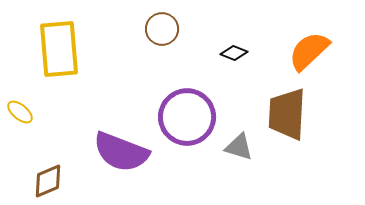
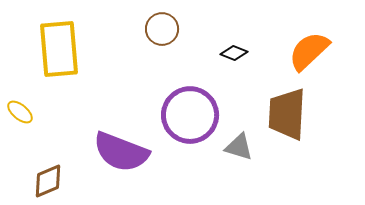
purple circle: moved 3 px right, 2 px up
